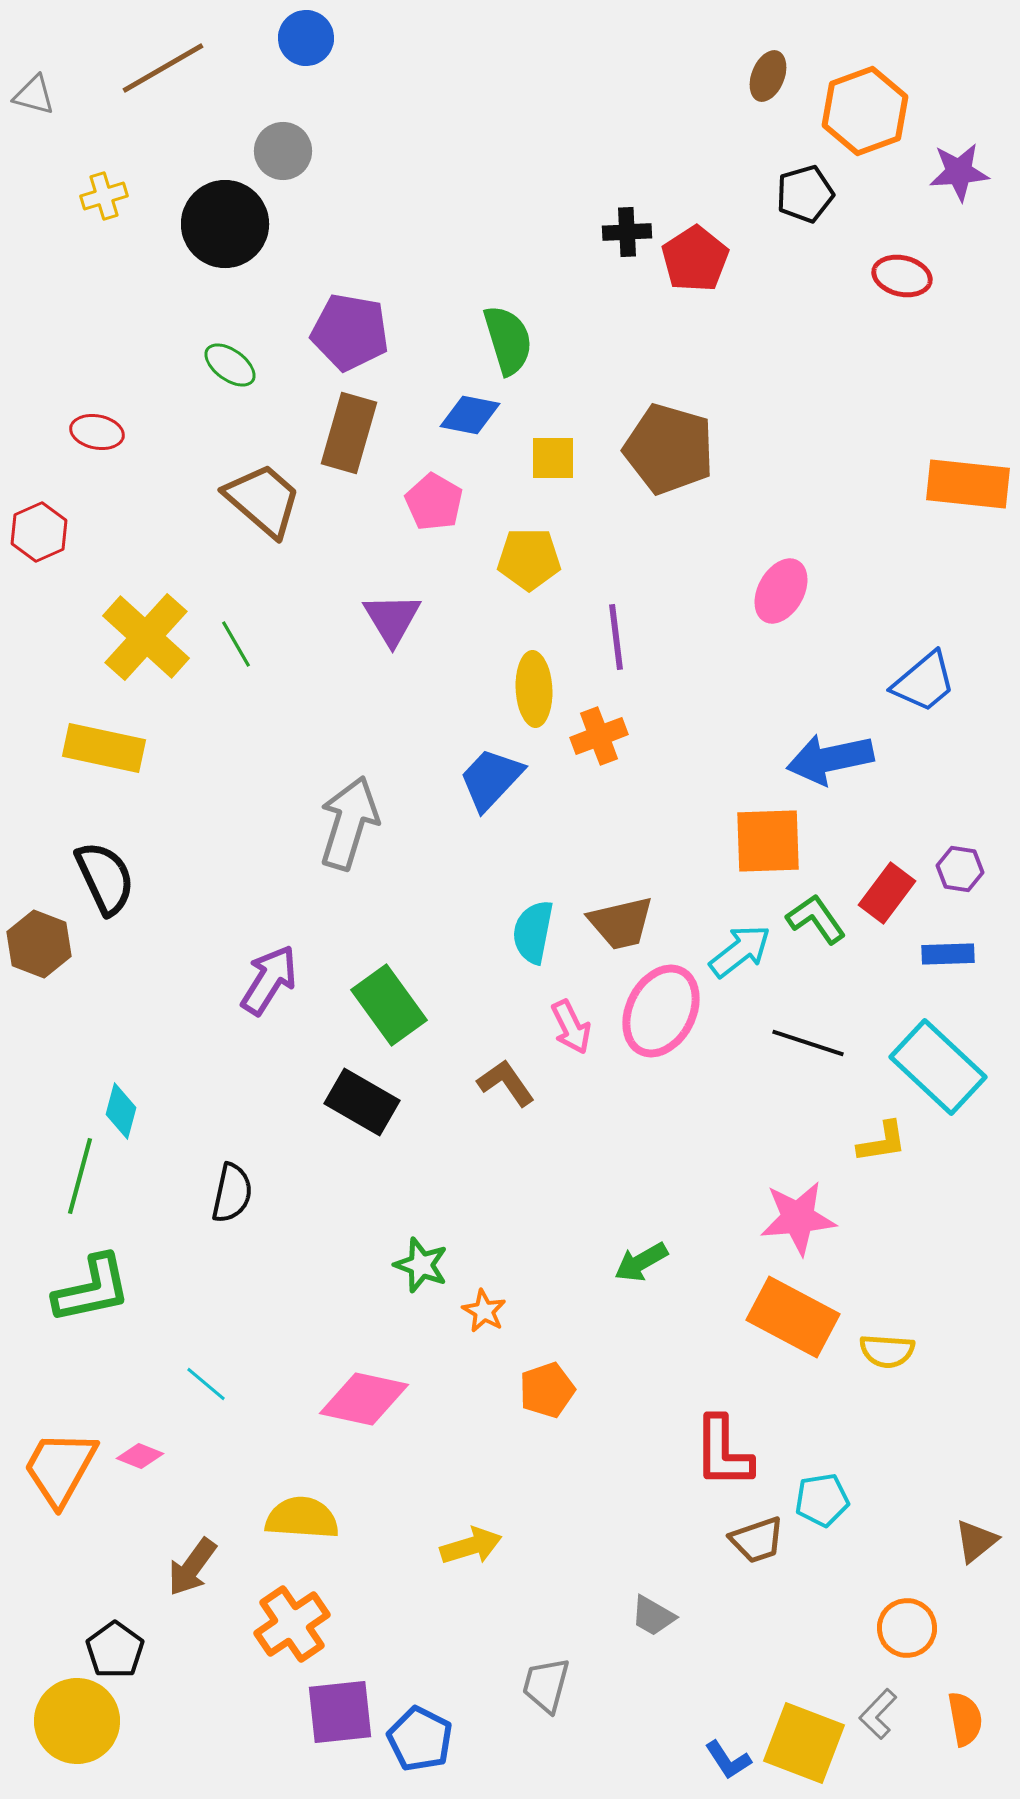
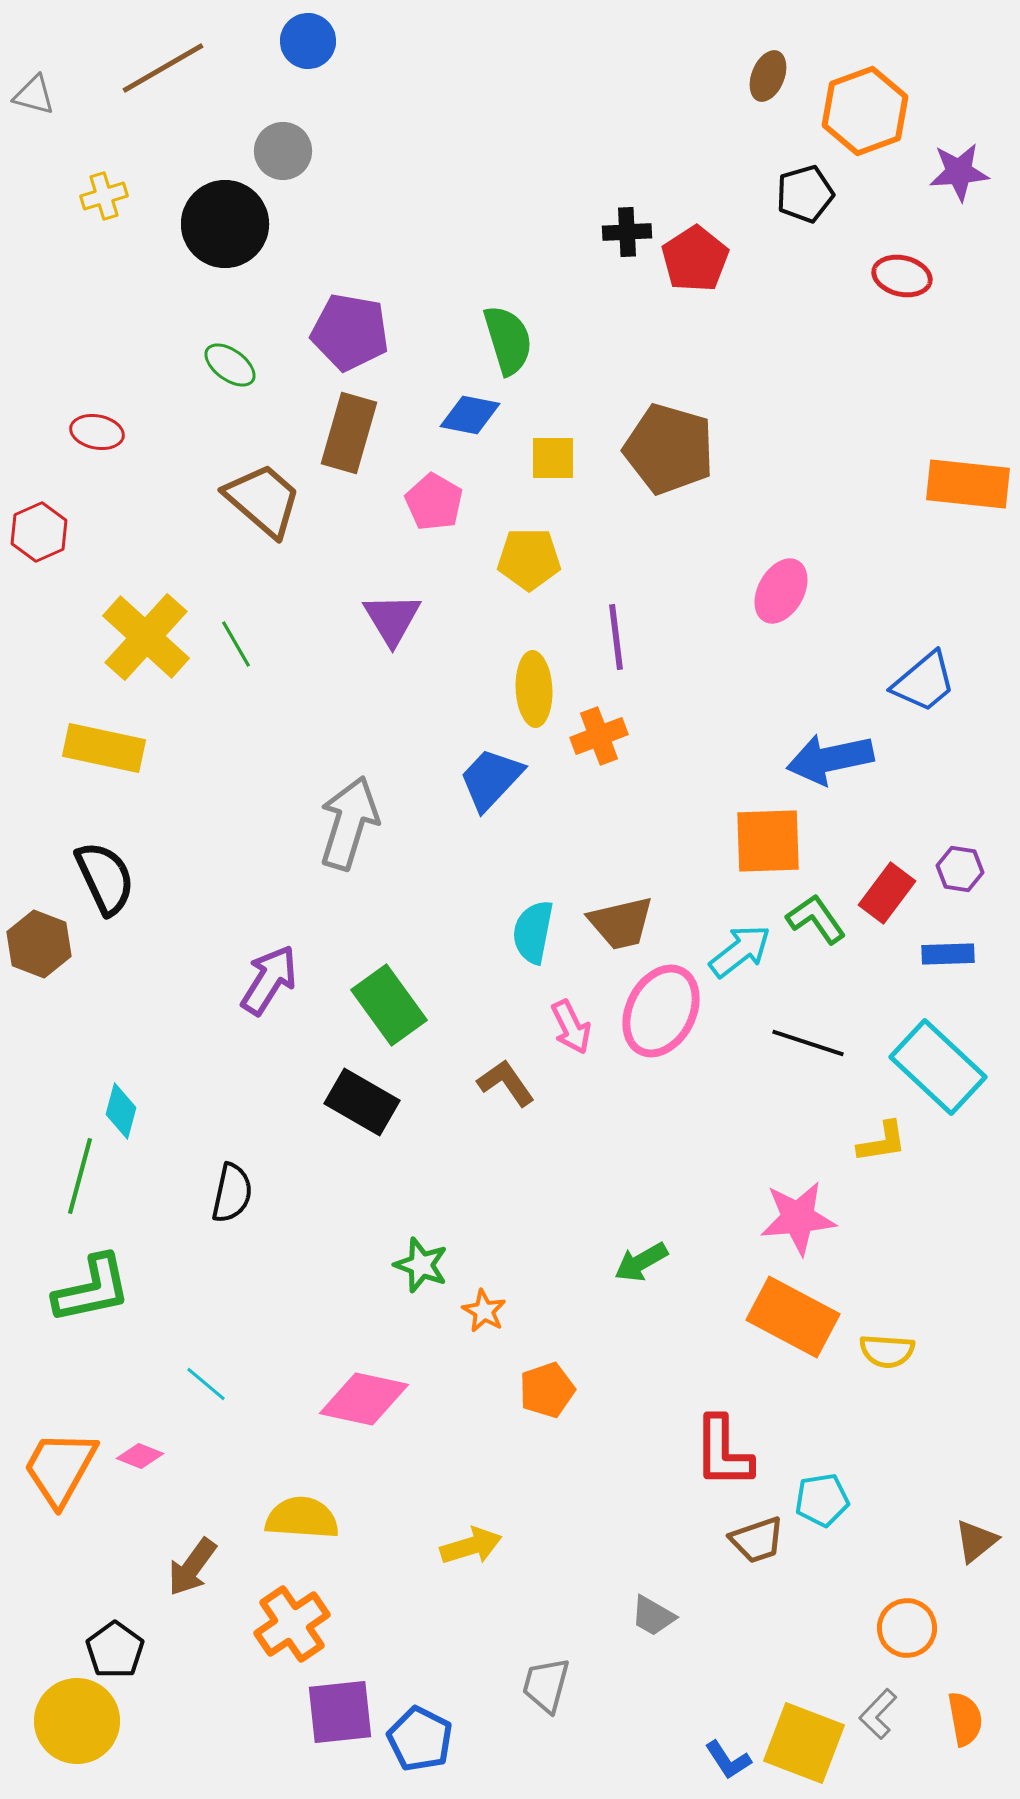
blue circle at (306, 38): moved 2 px right, 3 px down
